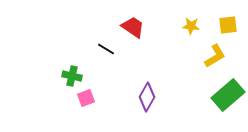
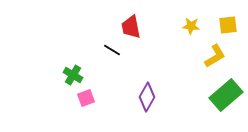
red trapezoid: moved 2 px left; rotated 135 degrees counterclockwise
black line: moved 6 px right, 1 px down
green cross: moved 1 px right, 1 px up; rotated 18 degrees clockwise
green rectangle: moved 2 px left
